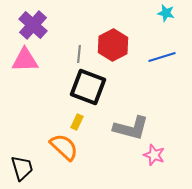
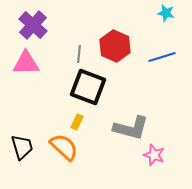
red hexagon: moved 2 px right, 1 px down; rotated 8 degrees counterclockwise
pink triangle: moved 1 px right, 3 px down
black trapezoid: moved 21 px up
